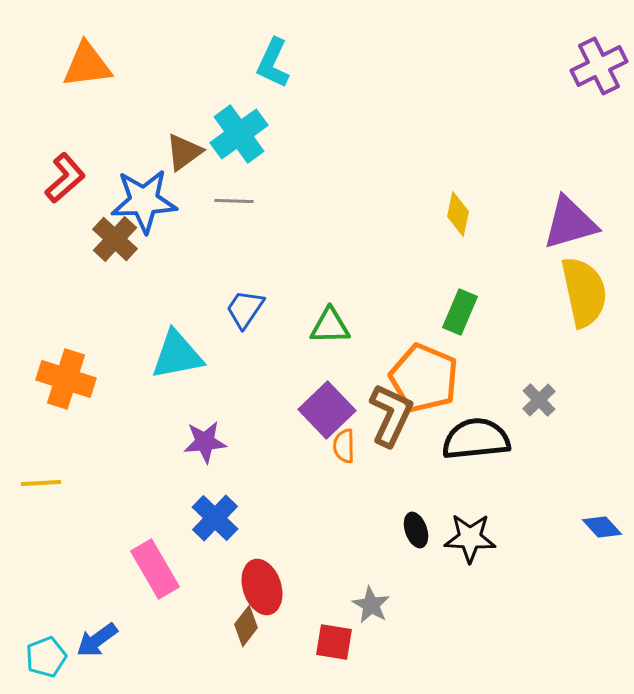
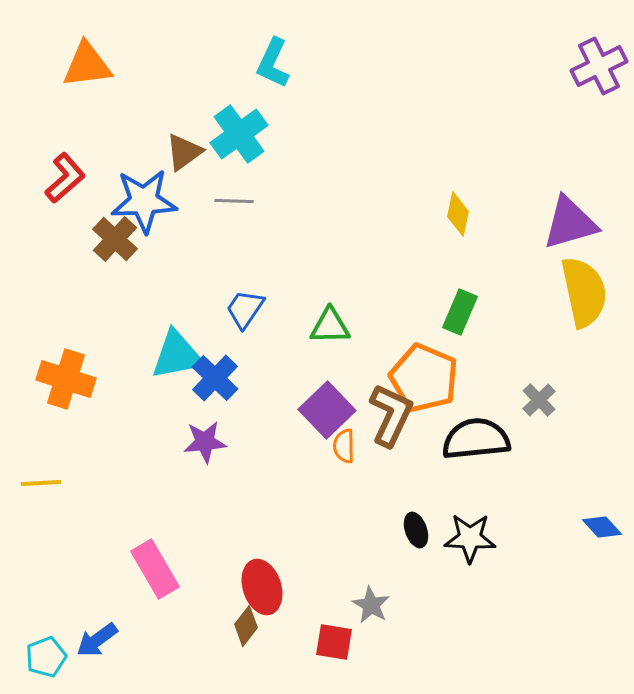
blue cross: moved 140 px up
